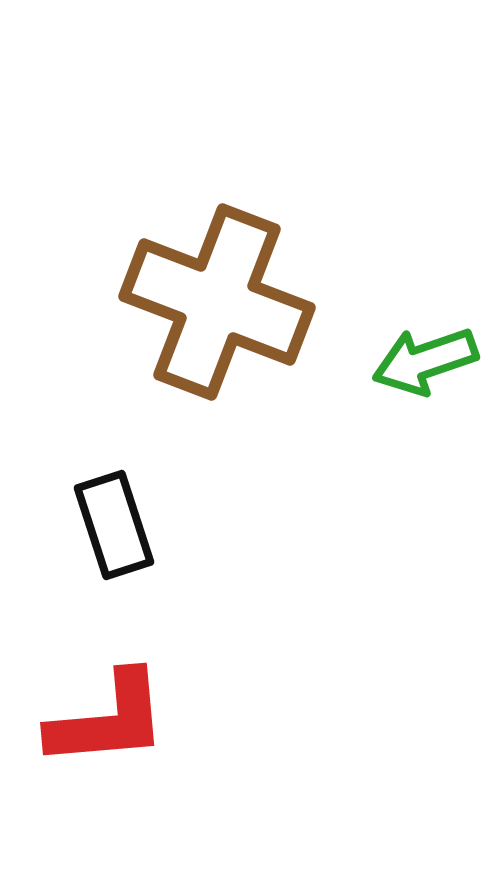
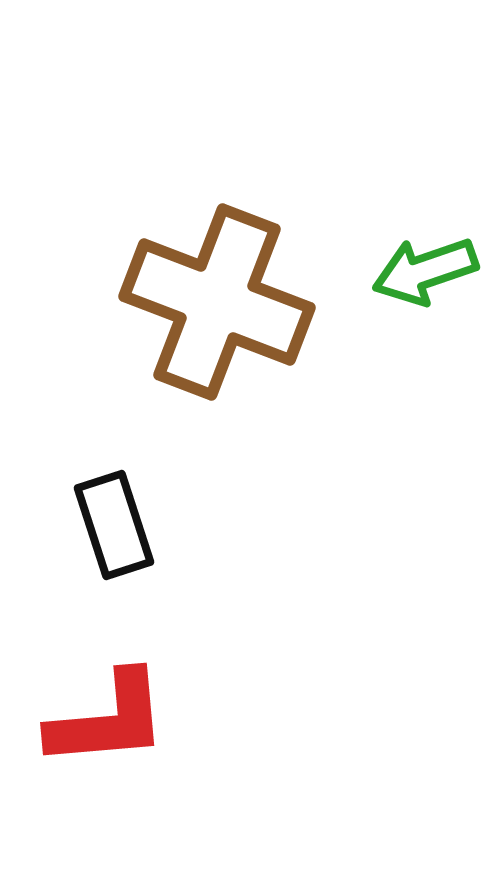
green arrow: moved 90 px up
